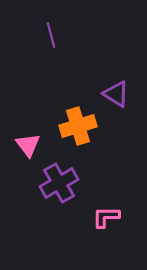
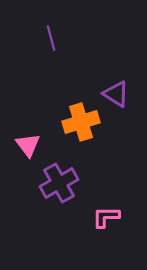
purple line: moved 3 px down
orange cross: moved 3 px right, 4 px up
